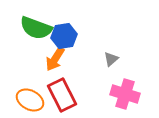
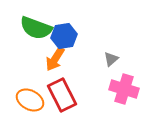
pink cross: moved 1 px left, 5 px up
